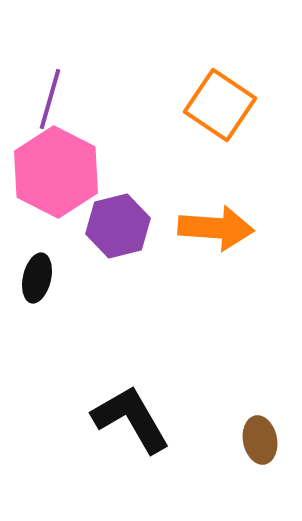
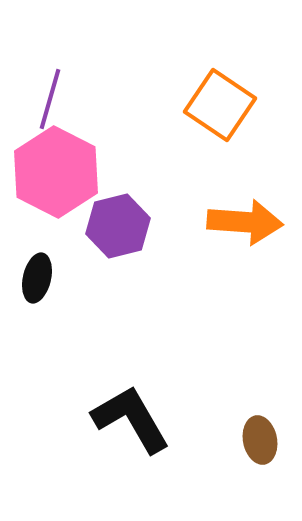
orange arrow: moved 29 px right, 6 px up
